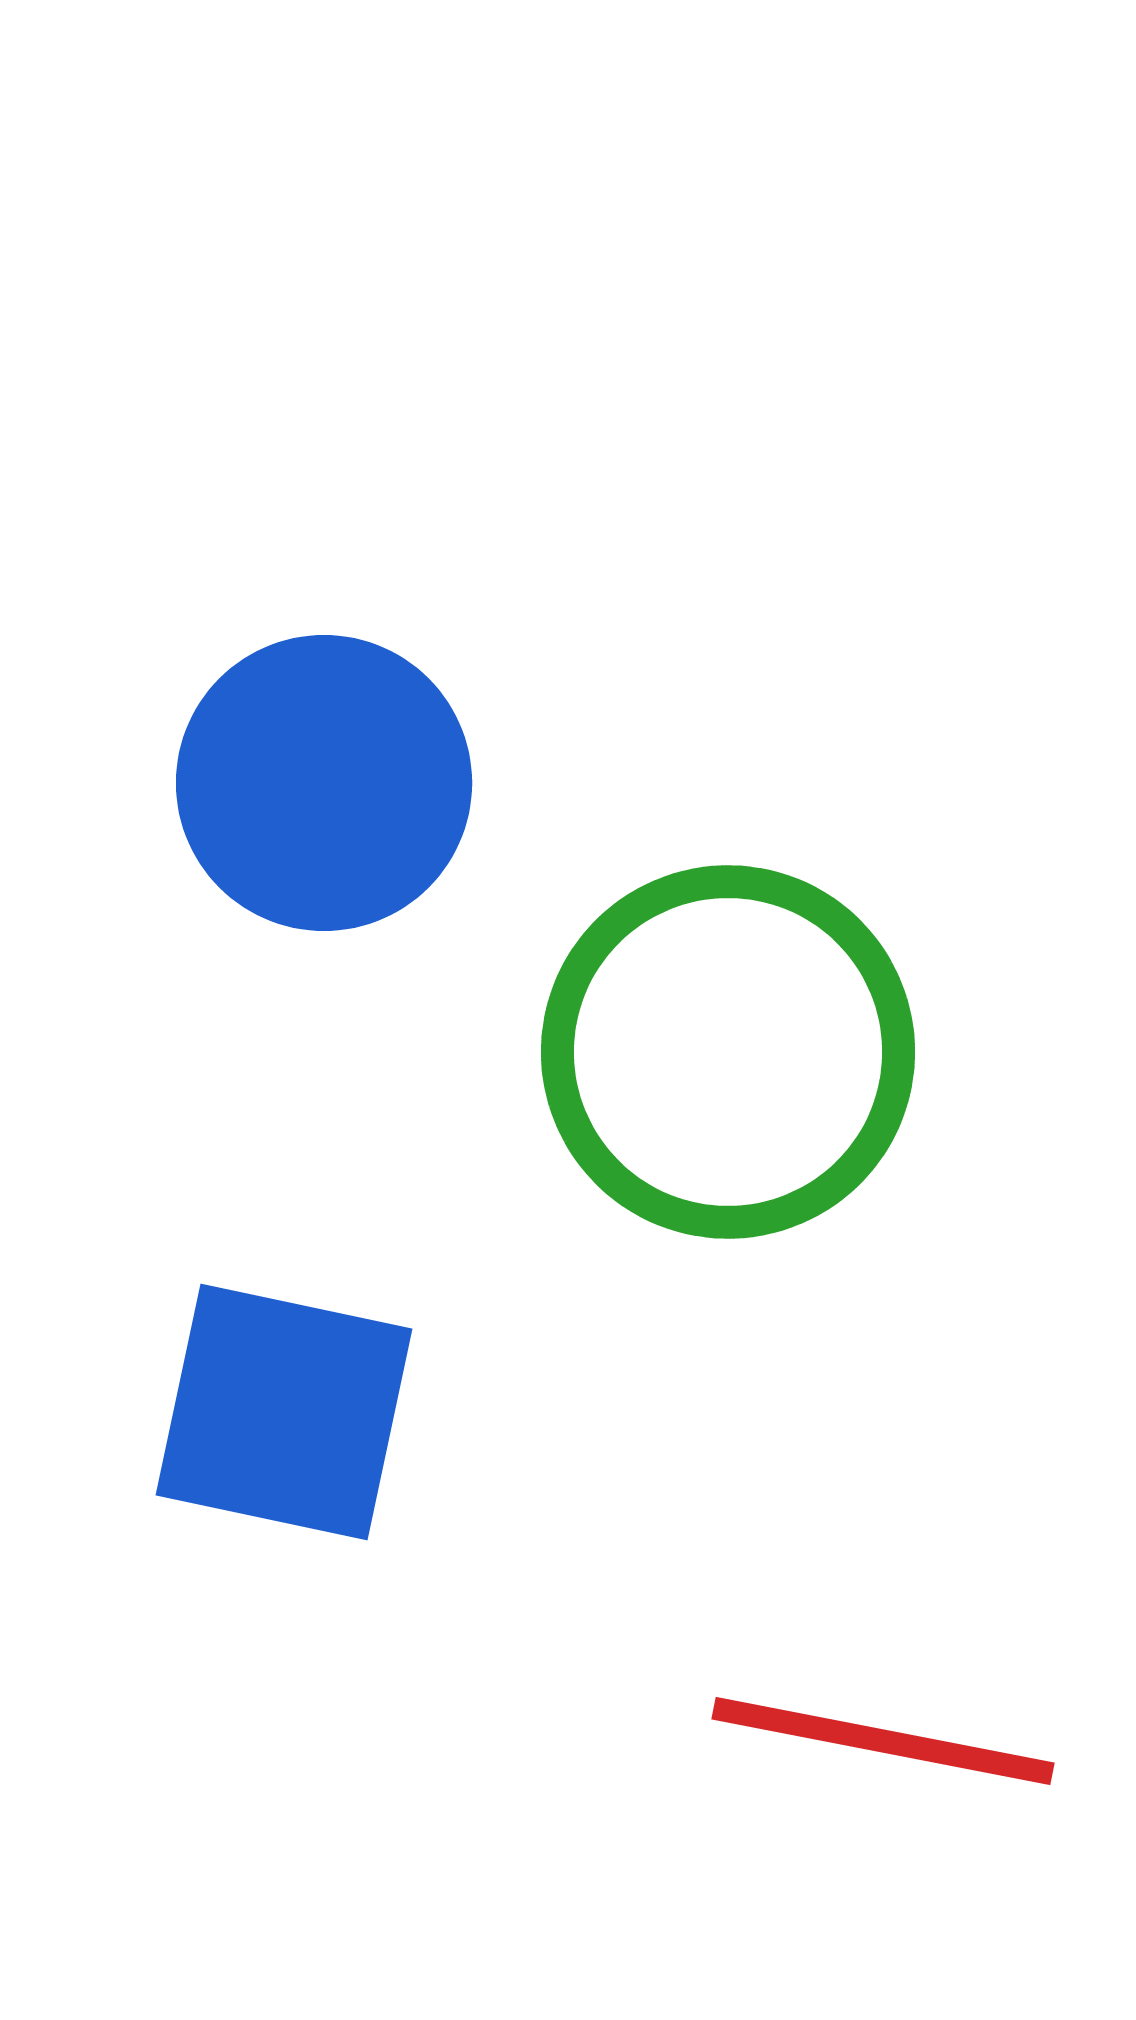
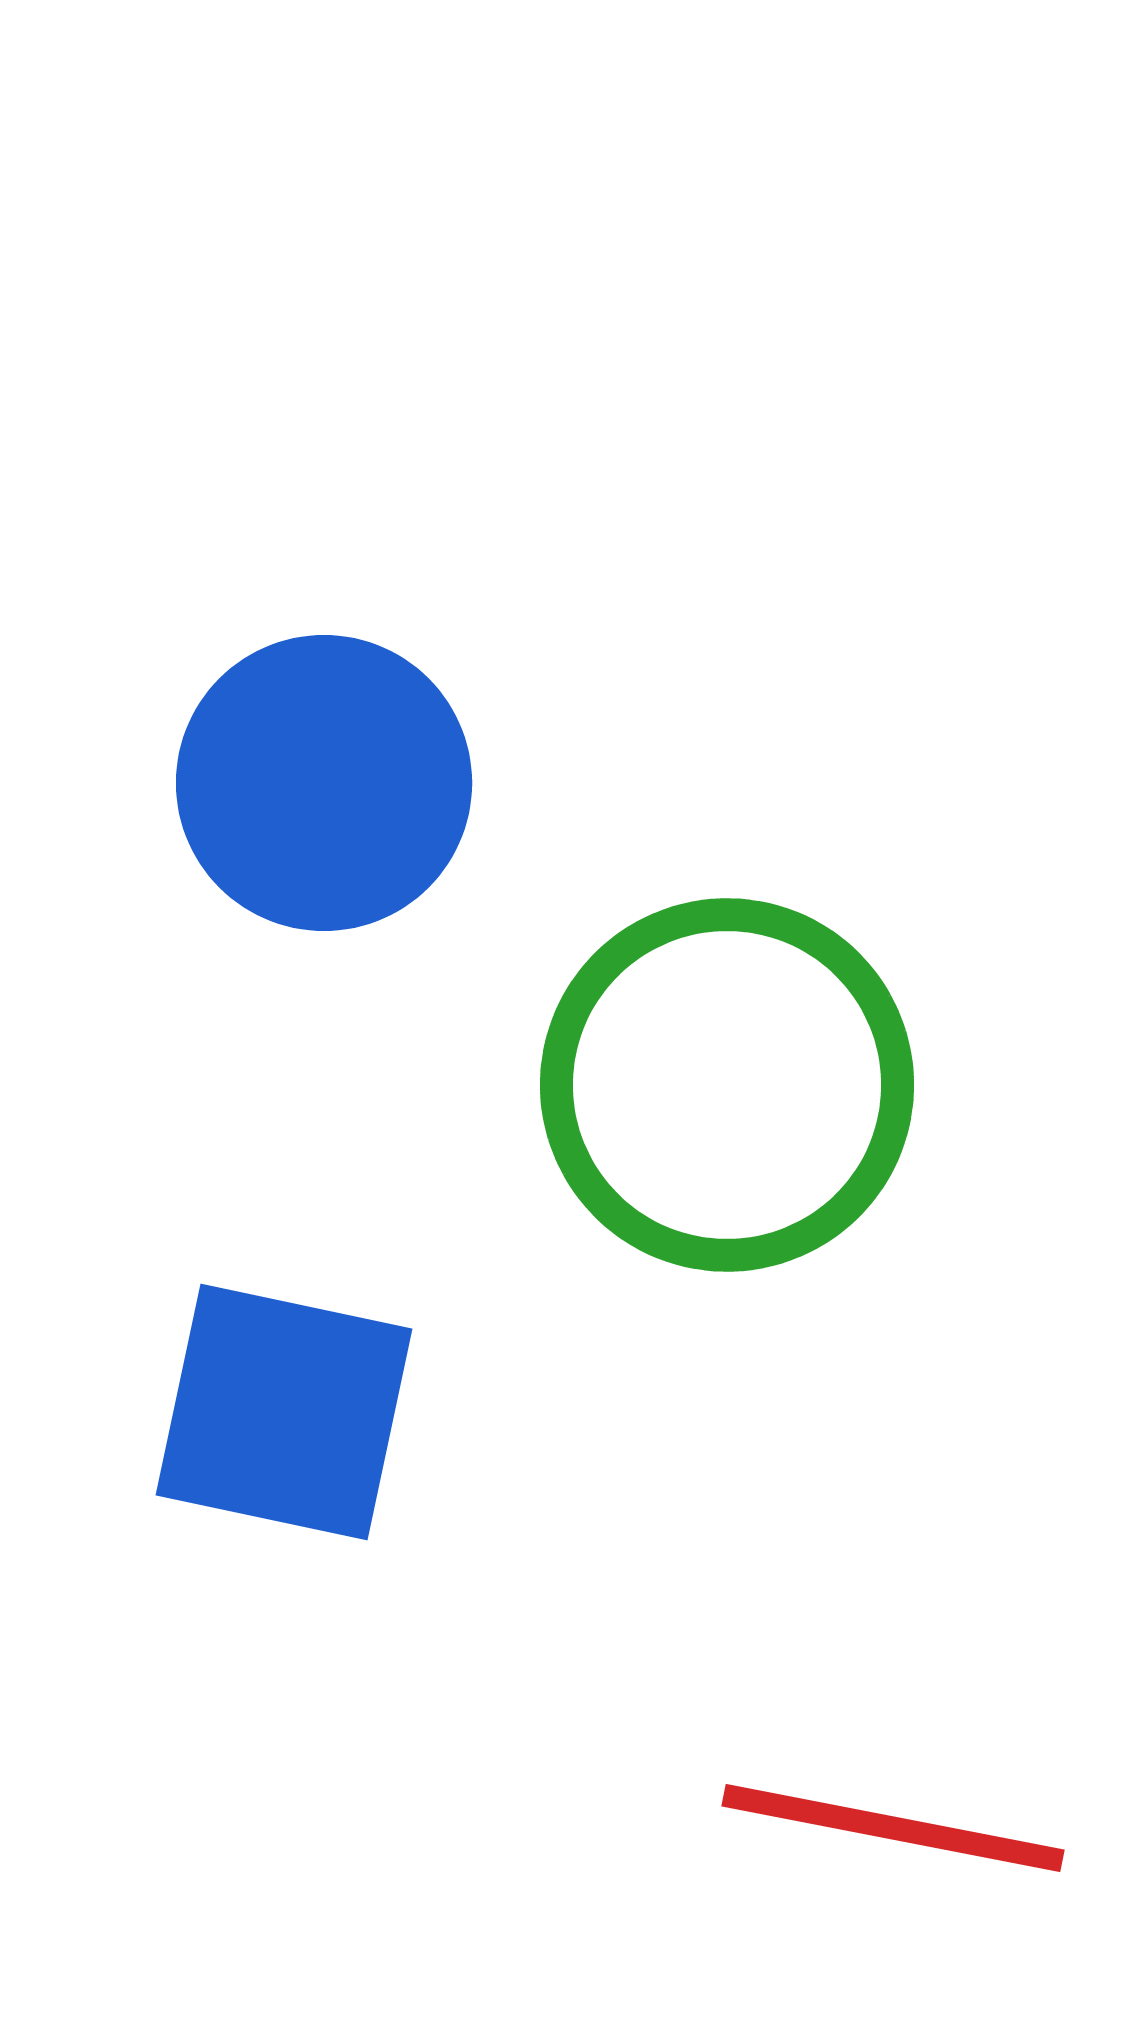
green circle: moved 1 px left, 33 px down
red line: moved 10 px right, 87 px down
